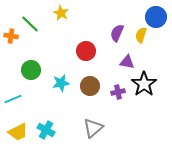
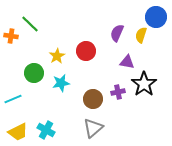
yellow star: moved 4 px left, 43 px down; rotated 14 degrees clockwise
green circle: moved 3 px right, 3 px down
brown circle: moved 3 px right, 13 px down
